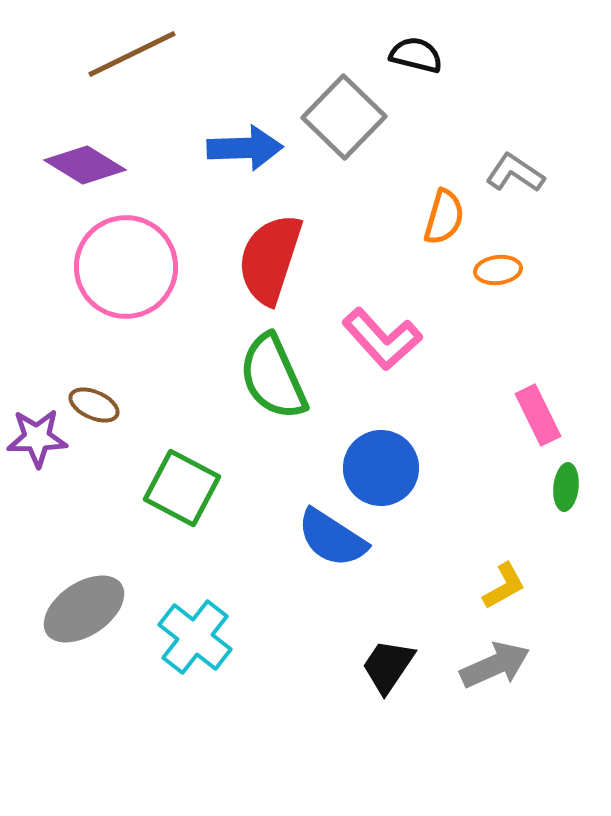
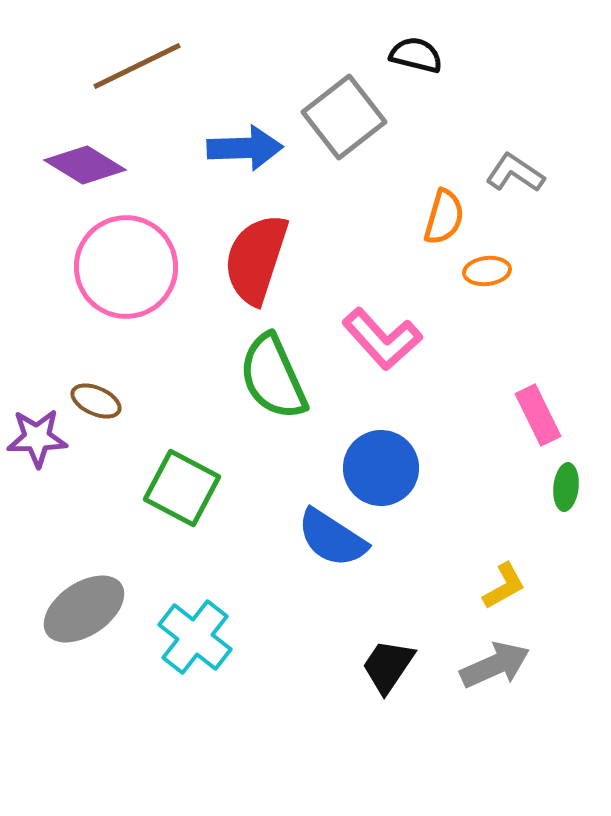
brown line: moved 5 px right, 12 px down
gray square: rotated 8 degrees clockwise
red semicircle: moved 14 px left
orange ellipse: moved 11 px left, 1 px down
brown ellipse: moved 2 px right, 4 px up
